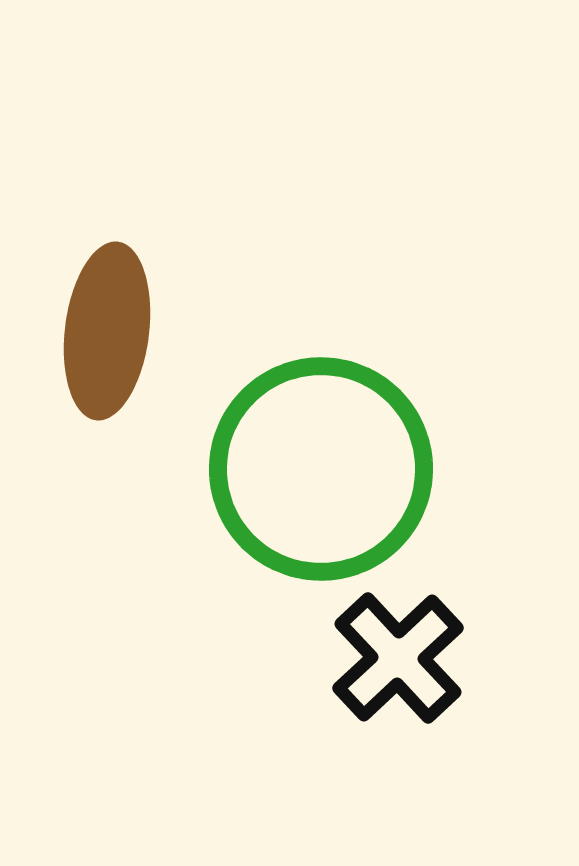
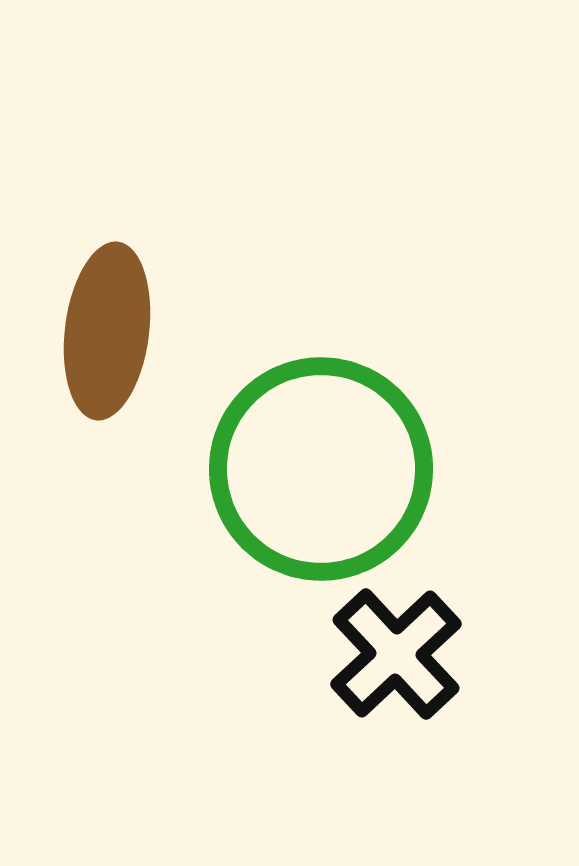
black cross: moved 2 px left, 4 px up
